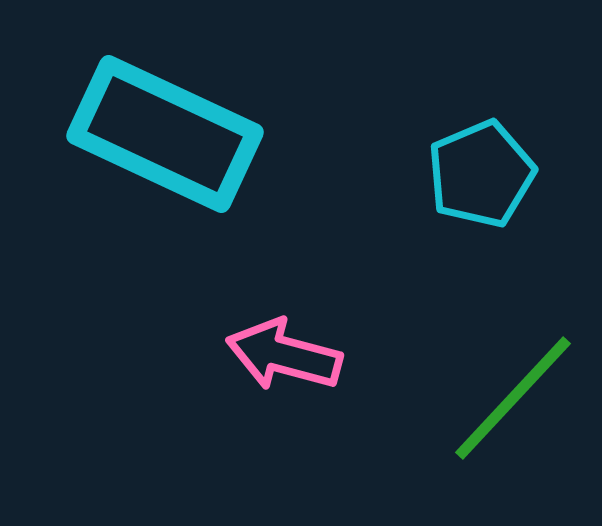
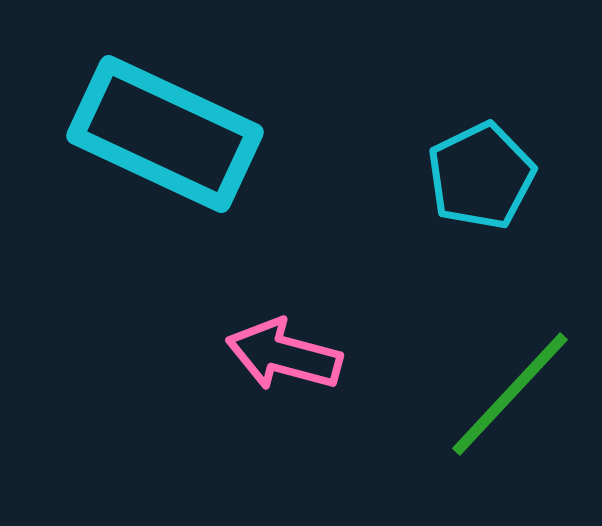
cyan pentagon: moved 2 px down; rotated 3 degrees counterclockwise
green line: moved 3 px left, 4 px up
